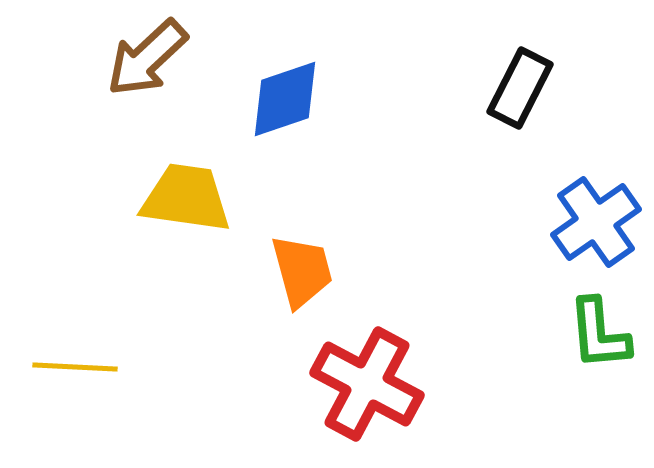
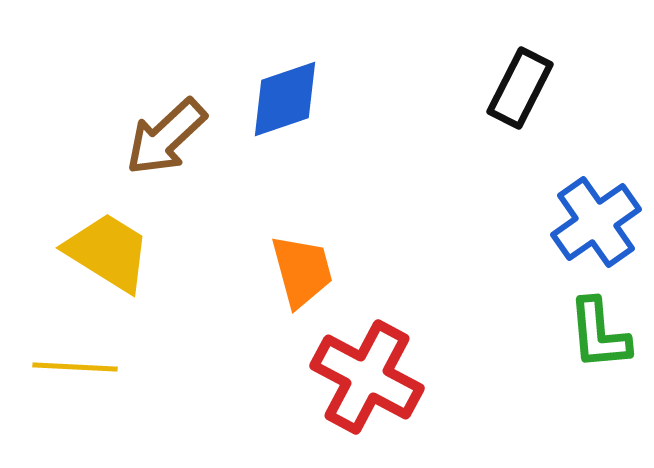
brown arrow: moved 19 px right, 79 px down
yellow trapezoid: moved 78 px left, 54 px down; rotated 24 degrees clockwise
red cross: moved 7 px up
